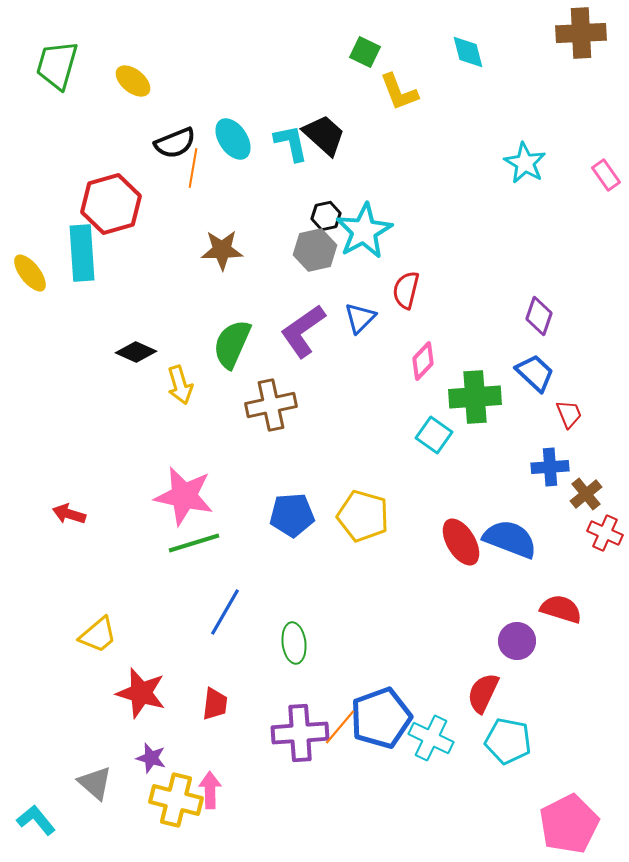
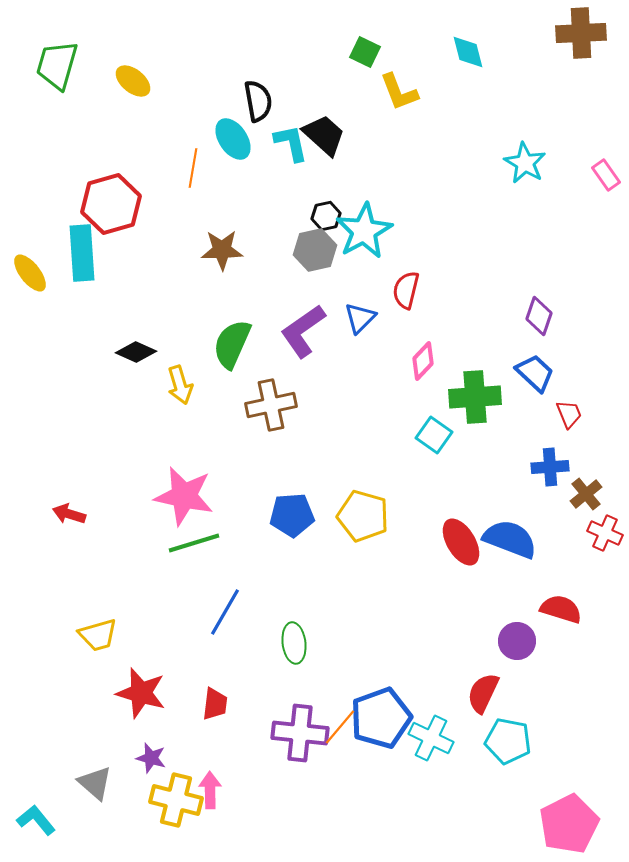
black semicircle at (175, 143): moved 83 px right, 42 px up; rotated 78 degrees counterclockwise
yellow trapezoid at (98, 635): rotated 24 degrees clockwise
purple cross at (300, 733): rotated 10 degrees clockwise
